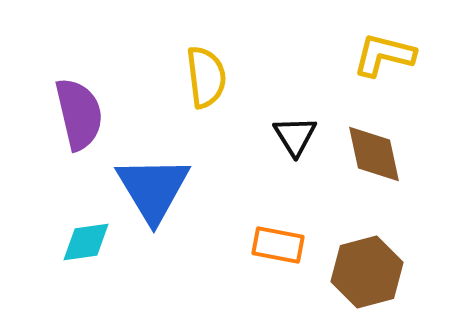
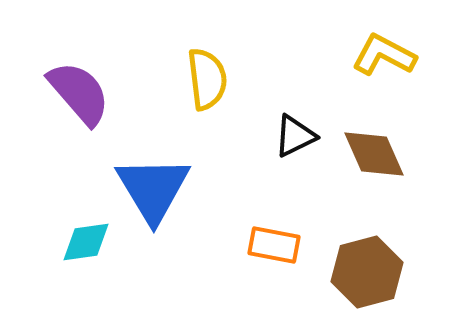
yellow L-shape: rotated 14 degrees clockwise
yellow semicircle: moved 1 px right, 2 px down
purple semicircle: moved 21 px up; rotated 28 degrees counterclockwise
black triangle: rotated 36 degrees clockwise
brown diamond: rotated 12 degrees counterclockwise
orange rectangle: moved 4 px left
